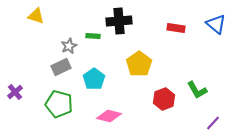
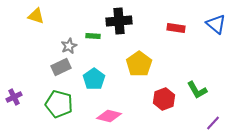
purple cross: moved 1 px left, 5 px down; rotated 14 degrees clockwise
